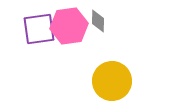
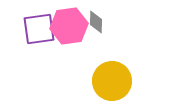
gray diamond: moved 2 px left, 1 px down
